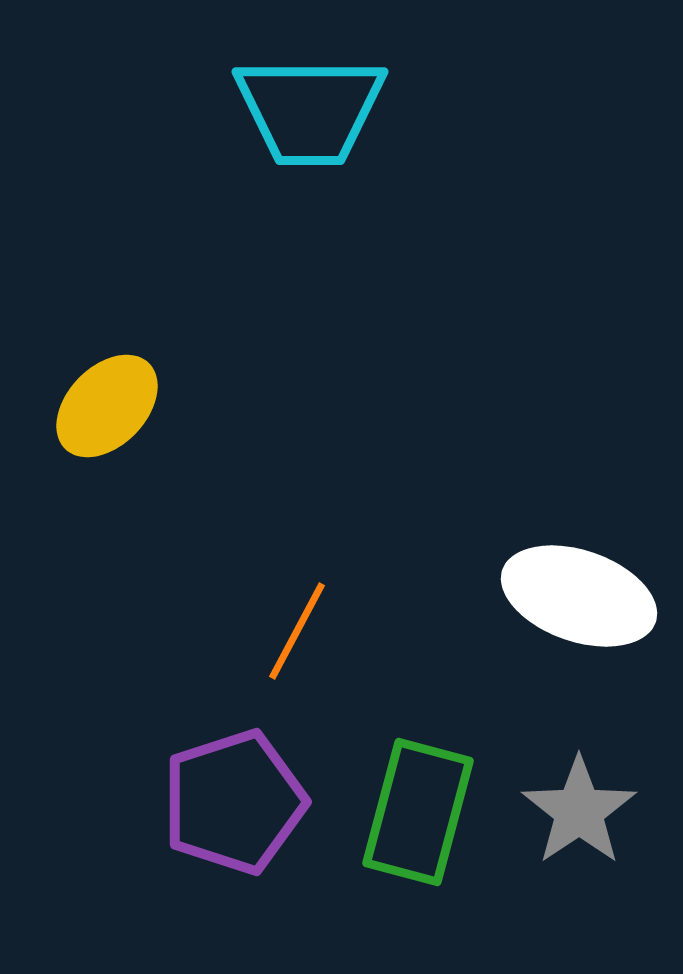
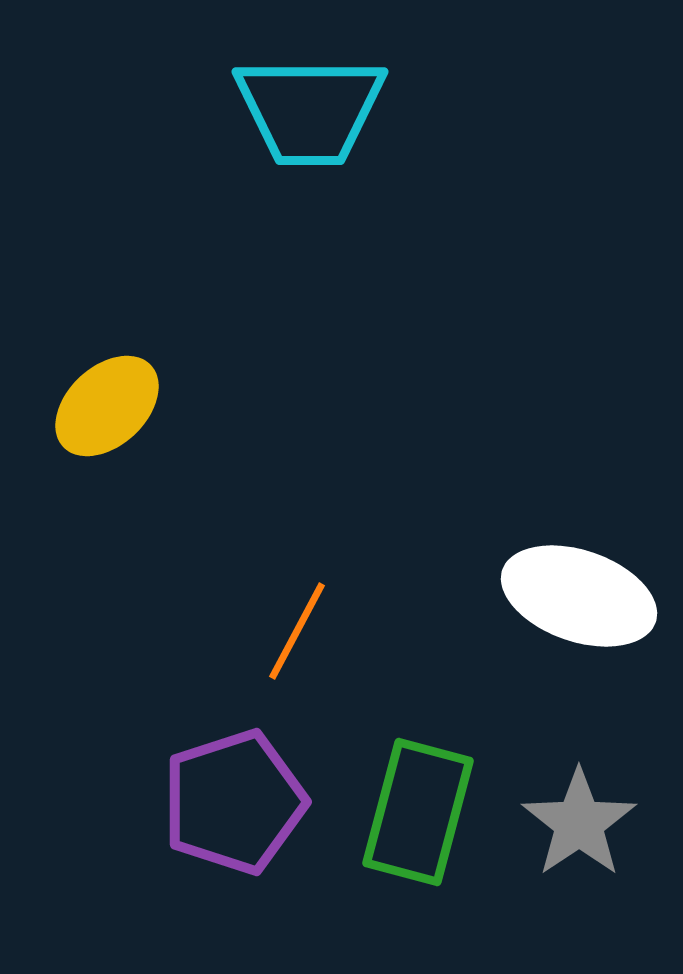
yellow ellipse: rotated 3 degrees clockwise
gray star: moved 12 px down
